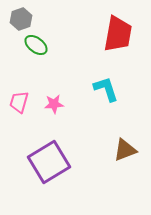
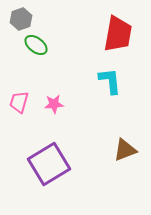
cyan L-shape: moved 4 px right, 8 px up; rotated 12 degrees clockwise
purple square: moved 2 px down
